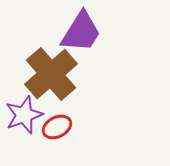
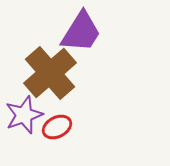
brown cross: moved 1 px left, 1 px up
